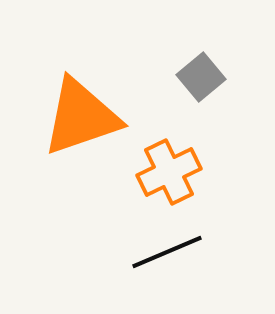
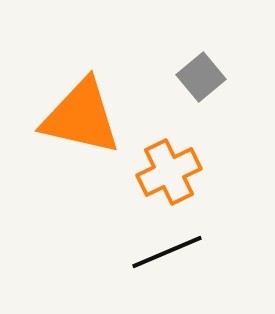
orange triangle: rotated 32 degrees clockwise
